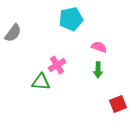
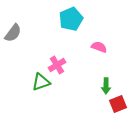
cyan pentagon: rotated 10 degrees counterclockwise
green arrow: moved 8 px right, 16 px down
green triangle: rotated 24 degrees counterclockwise
